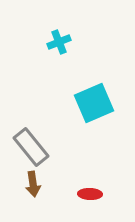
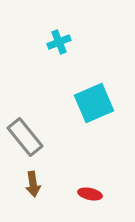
gray rectangle: moved 6 px left, 10 px up
red ellipse: rotated 10 degrees clockwise
